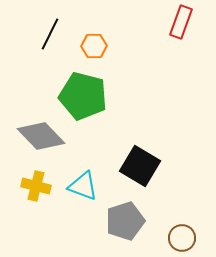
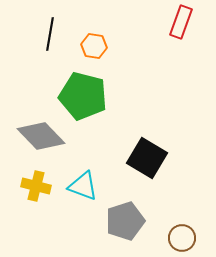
black line: rotated 16 degrees counterclockwise
orange hexagon: rotated 10 degrees clockwise
black square: moved 7 px right, 8 px up
